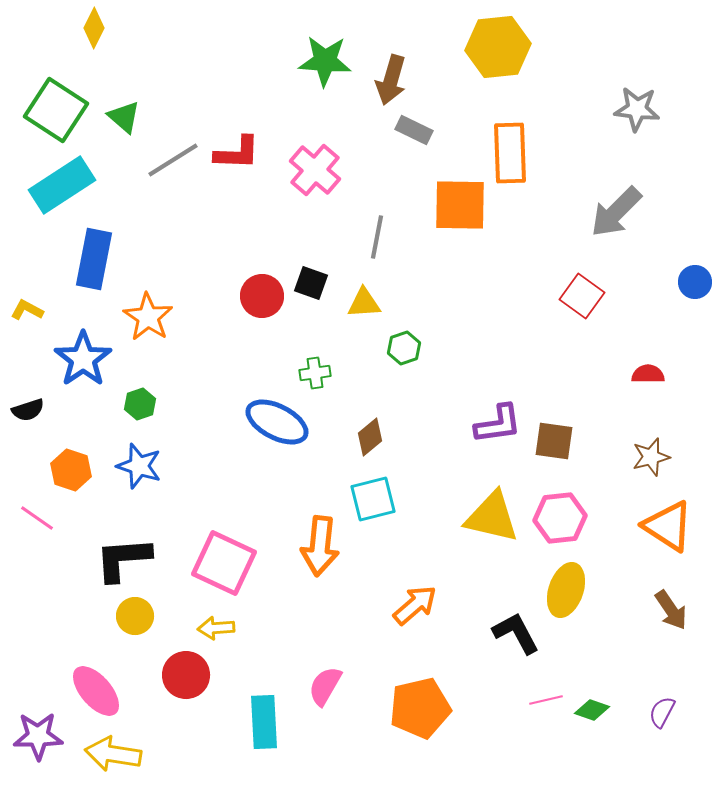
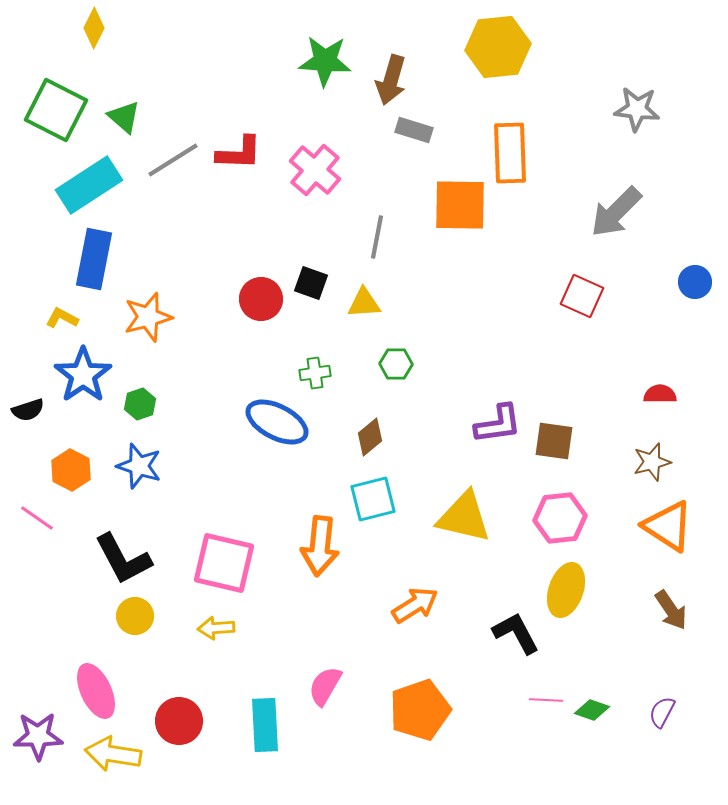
green square at (56, 110): rotated 6 degrees counterclockwise
gray rectangle at (414, 130): rotated 9 degrees counterclockwise
red L-shape at (237, 153): moved 2 px right
cyan rectangle at (62, 185): moved 27 px right
red circle at (262, 296): moved 1 px left, 3 px down
red square at (582, 296): rotated 12 degrees counterclockwise
yellow L-shape at (27, 310): moved 35 px right, 8 px down
orange star at (148, 317): rotated 24 degrees clockwise
green hexagon at (404, 348): moved 8 px left, 16 px down; rotated 20 degrees clockwise
blue star at (83, 359): moved 16 px down
red semicircle at (648, 374): moved 12 px right, 20 px down
brown star at (651, 457): moved 1 px right, 5 px down
orange hexagon at (71, 470): rotated 9 degrees clockwise
yellow triangle at (492, 517): moved 28 px left
black L-shape at (123, 559): rotated 114 degrees counterclockwise
pink square at (224, 563): rotated 12 degrees counterclockwise
orange arrow at (415, 605): rotated 9 degrees clockwise
red circle at (186, 675): moved 7 px left, 46 px down
pink ellipse at (96, 691): rotated 16 degrees clockwise
pink line at (546, 700): rotated 16 degrees clockwise
orange pentagon at (420, 708): moved 2 px down; rotated 6 degrees counterclockwise
cyan rectangle at (264, 722): moved 1 px right, 3 px down
